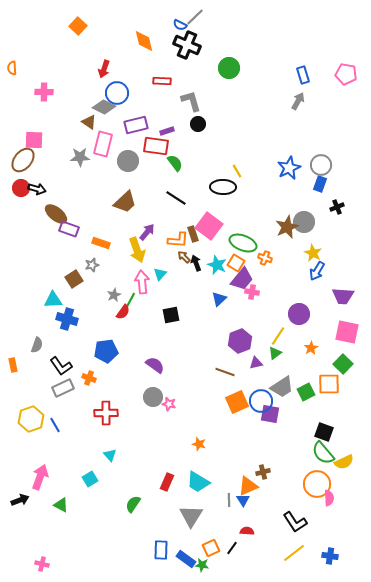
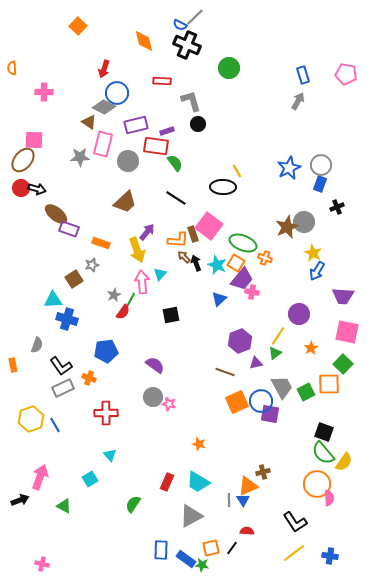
gray trapezoid at (282, 387): rotated 85 degrees counterclockwise
yellow semicircle at (344, 462): rotated 30 degrees counterclockwise
green triangle at (61, 505): moved 3 px right, 1 px down
gray triangle at (191, 516): rotated 30 degrees clockwise
orange square at (211, 548): rotated 12 degrees clockwise
